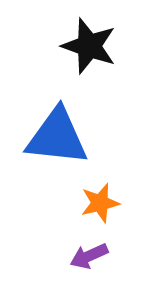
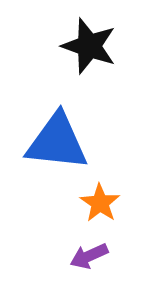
blue triangle: moved 5 px down
orange star: rotated 24 degrees counterclockwise
